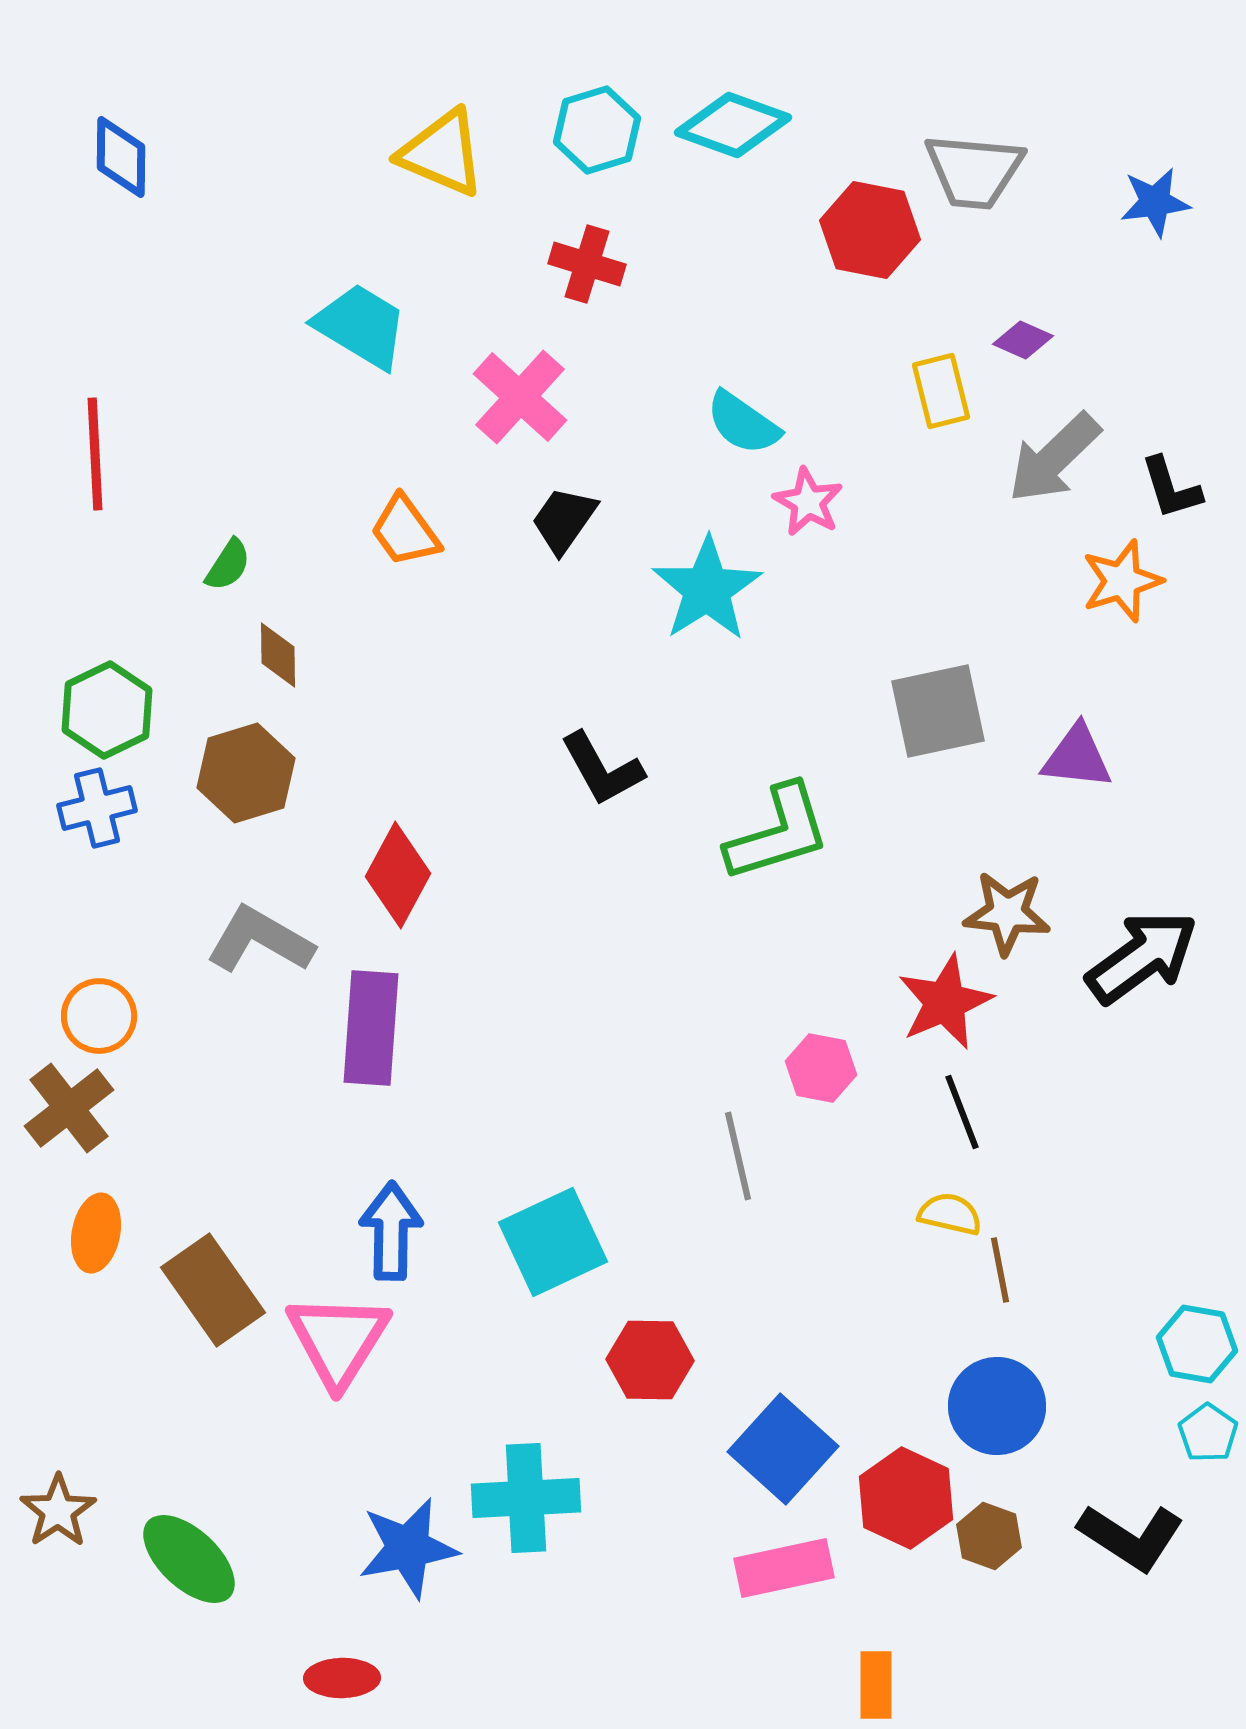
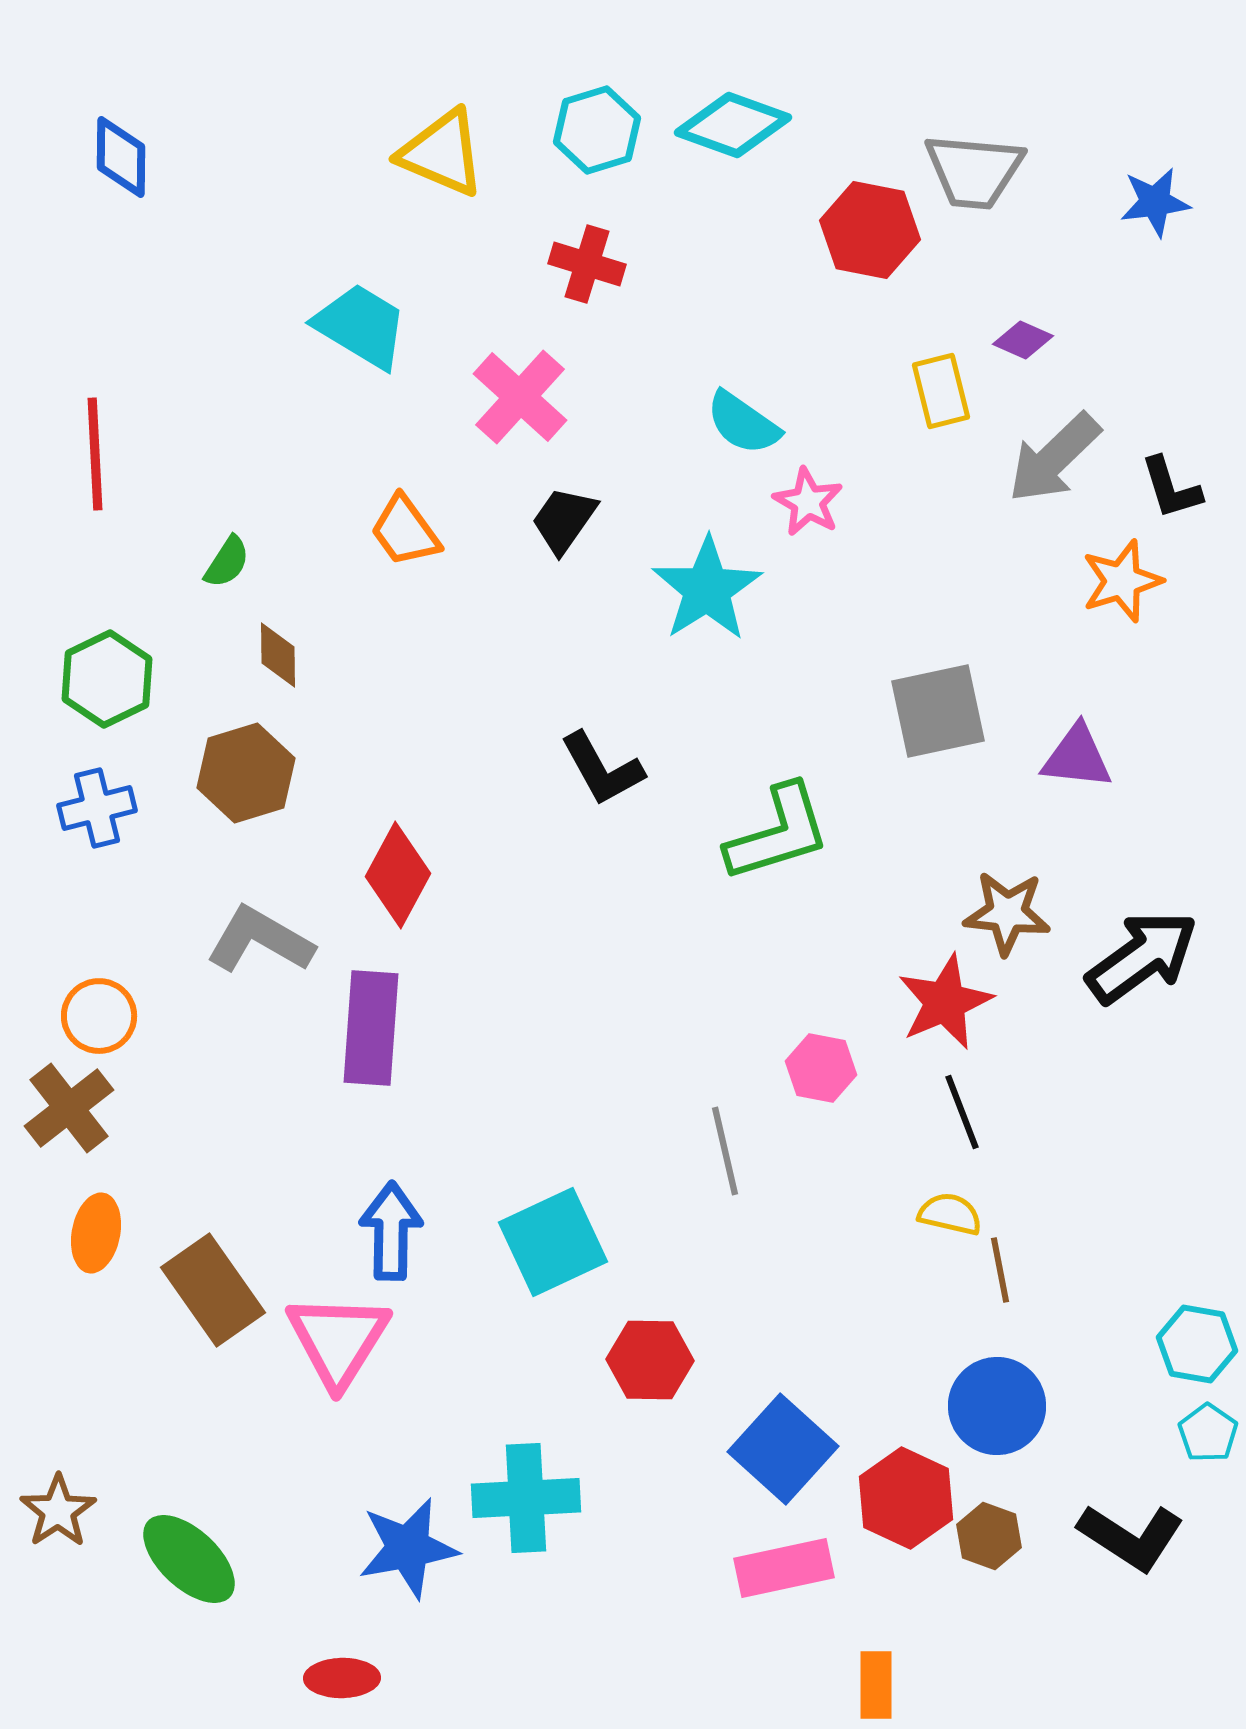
green semicircle at (228, 565): moved 1 px left, 3 px up
green hexagon at (107, 710): moved 31 px up
gray line at (738, 1156): moved 13 px left, 5 px up
